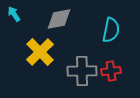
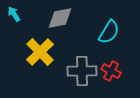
gray diamond: moved 1 px right, 1 px up
cyan semicircle: moved 2 px left, 2 px down; rotated 20 degrees clockwise
red cross: rotated 36 degrees clockwise
